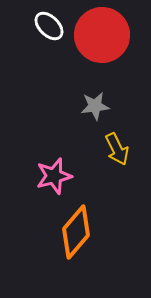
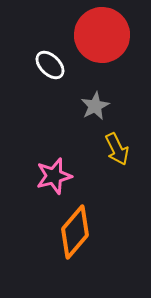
white ellipse: moved 1 px right, 39 px down
gray star: rotated 20 degrees counterclockwise
orange diamond: moved 1 px left
